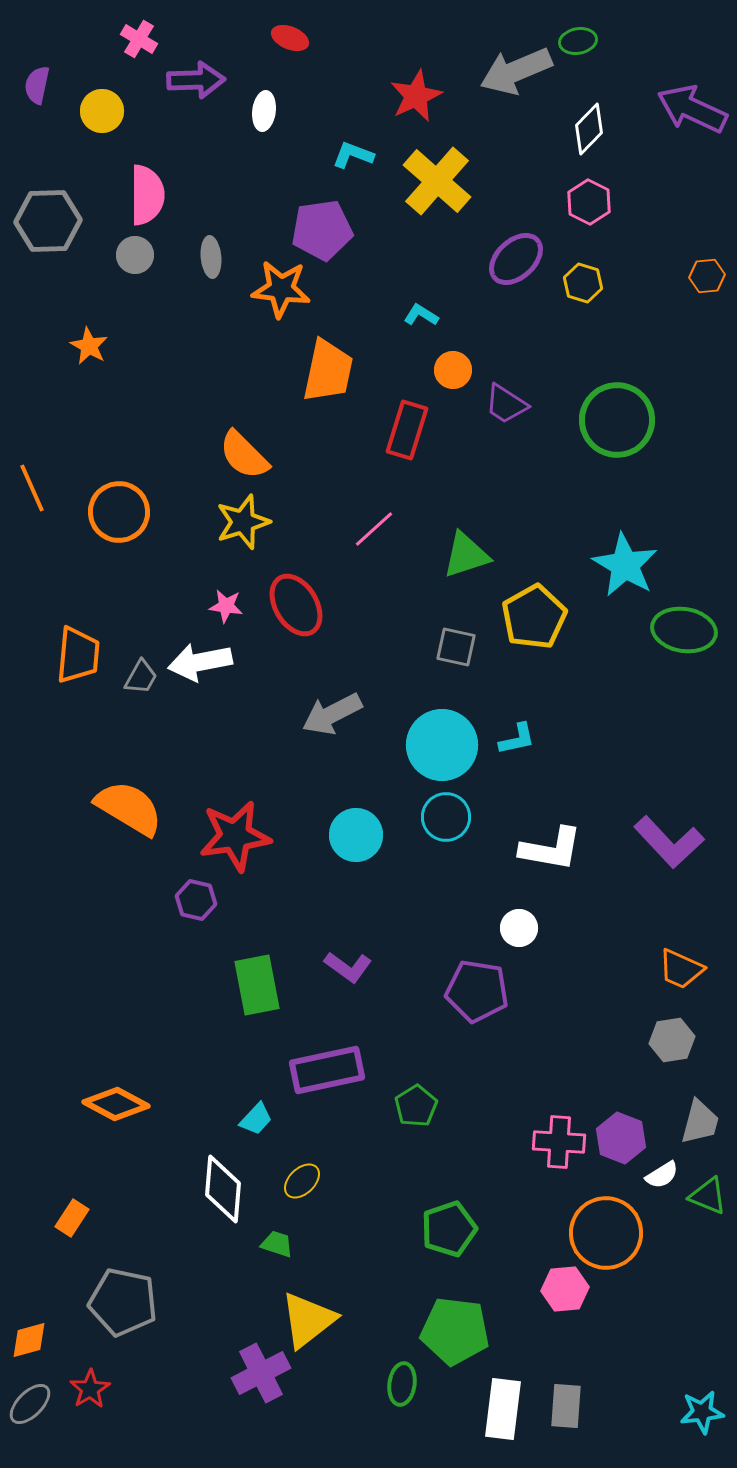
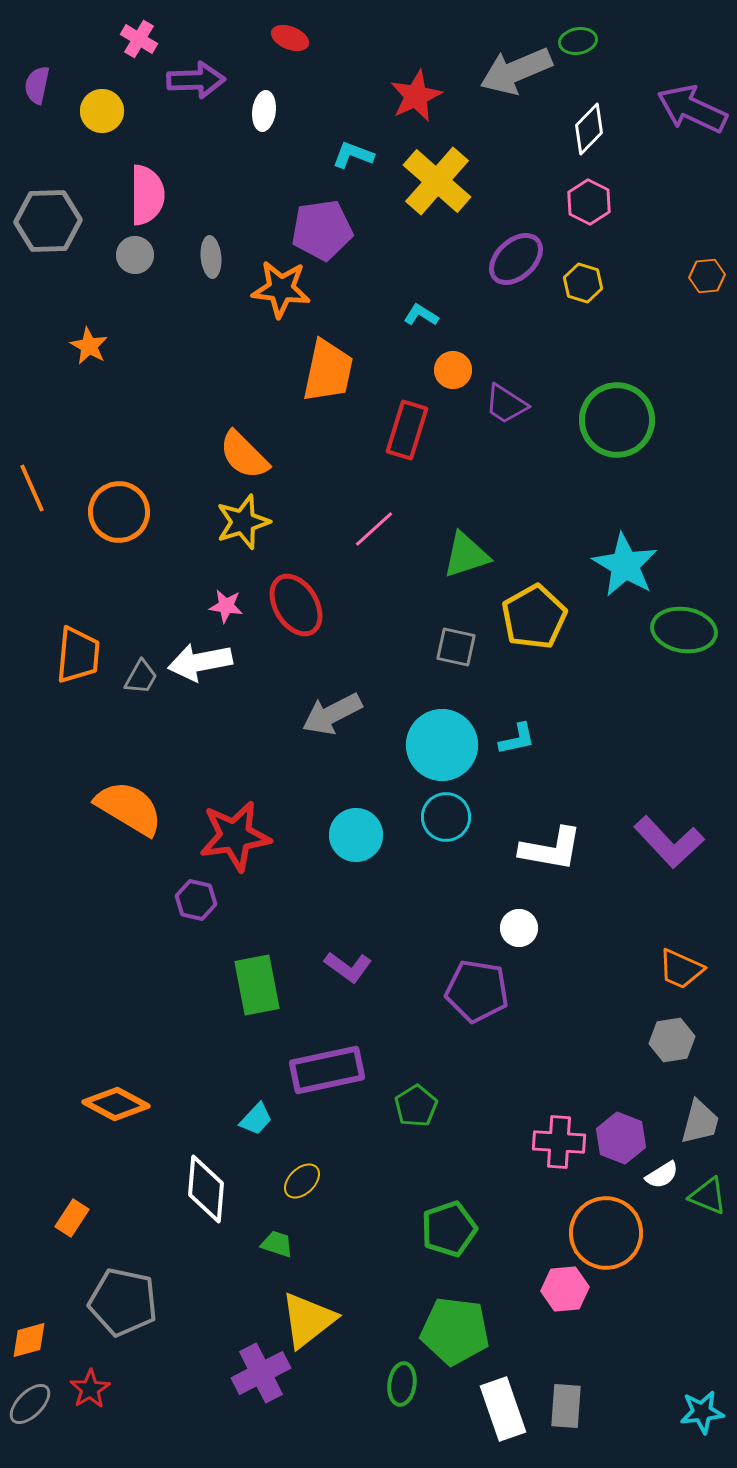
white diamond at (223, 1189): moved 17 px left
white rectangle at (503, 1409): rotated 26 degrees counterclockwise
